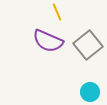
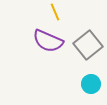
yellow line: moved 2 px left
cyan circle: moved 1 px right, 8 px up
